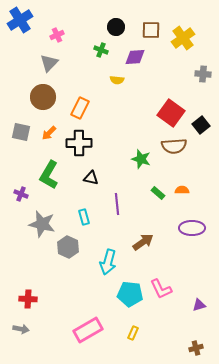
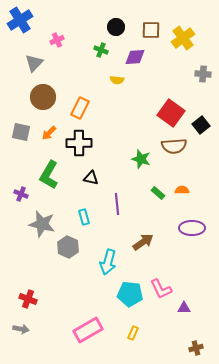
pink cross: moved 5 px down
gray triangle: moved 15 px left
red cross: rotated 18 degrees clockwise
purple triangle: moved 15 px left, 3 px down; rotated 16 degrees clockwise
